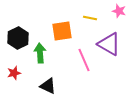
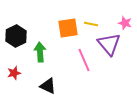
pink star: moved 6 px right, 12 px down
yellow line: moved 1 px right, 6 px down
orange square: moved 6 px right, 3 px up
black hexagon: moved 2 px left, 2 px up
purple triangle: rotated 20 degrees clockwise
green arrow: moved 1 px up
